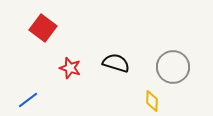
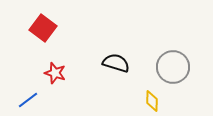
red star: moved 15 px left, 5 px down
